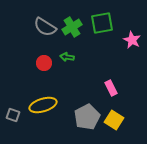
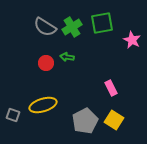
red circle: moved 2 px right
gray pentagon: moved 2 px left, 4 px down
